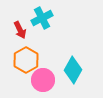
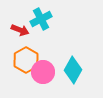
cyan cross: moved 1 px left, 1 px down
red arrow: rotated 42 degrees counterclockwise
pink circle: moved 8 px up
